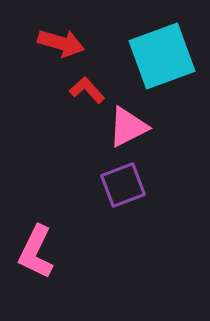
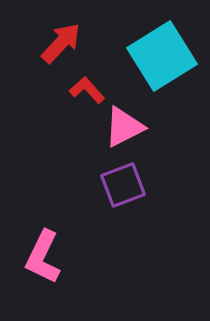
red arrow: rotated 63 degrees counterclockwise
cyan square: rotated 12 degrees counterclockwise
pink triangle: moved 4 px left
pink L-shape: moved 7 px right, 5 px down
